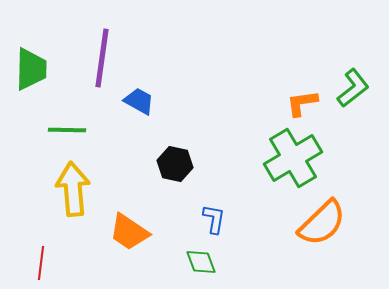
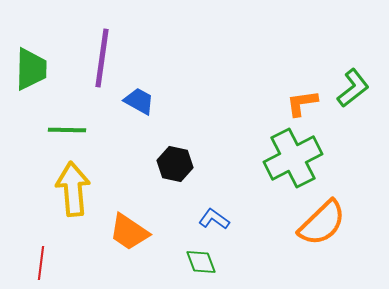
green cross: rotated 4 degrees clockwise
blue L-shape: rotated 64 degrees counterclockwise
